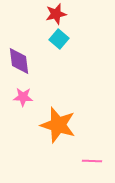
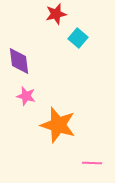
cyan square: moved 19 px right, 1 px up
pink star: moved 3 px right, 1 px up; rotated 12 degrees clockwise
pink line: moved 2 px down
